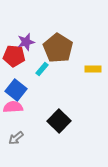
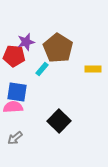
blue square: moved 1 px right, 2 px down; rotated 30 degrees counterclockwise
gray arrow: moved 1 px left
